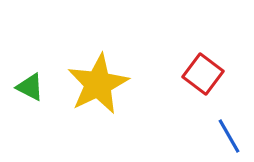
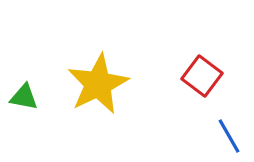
red square: moved 1 px left, 2 px down
green triangle: moved 6 px left, 10 px down; rotated 16 degrees counterclockwise
